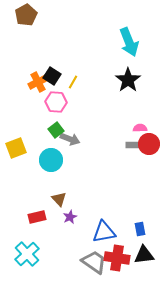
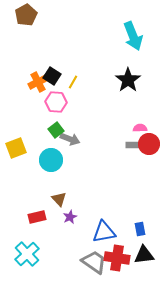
cyan arrow: moved 4 px right, 6 px up
